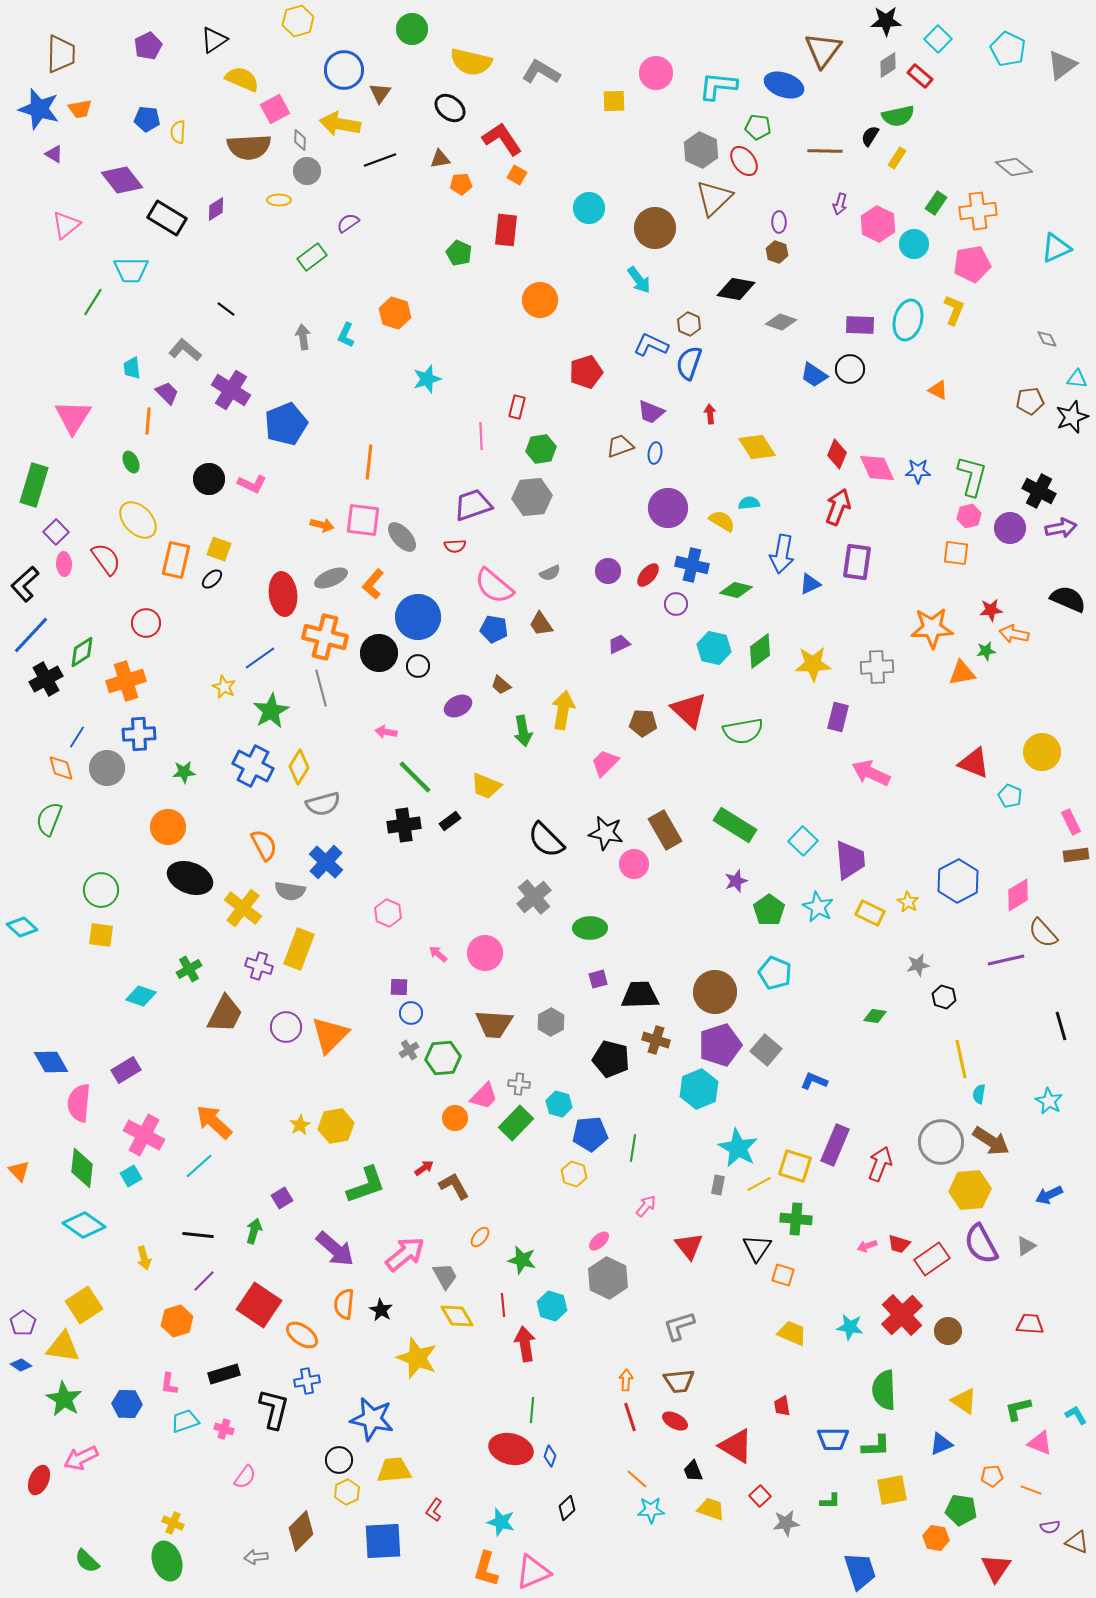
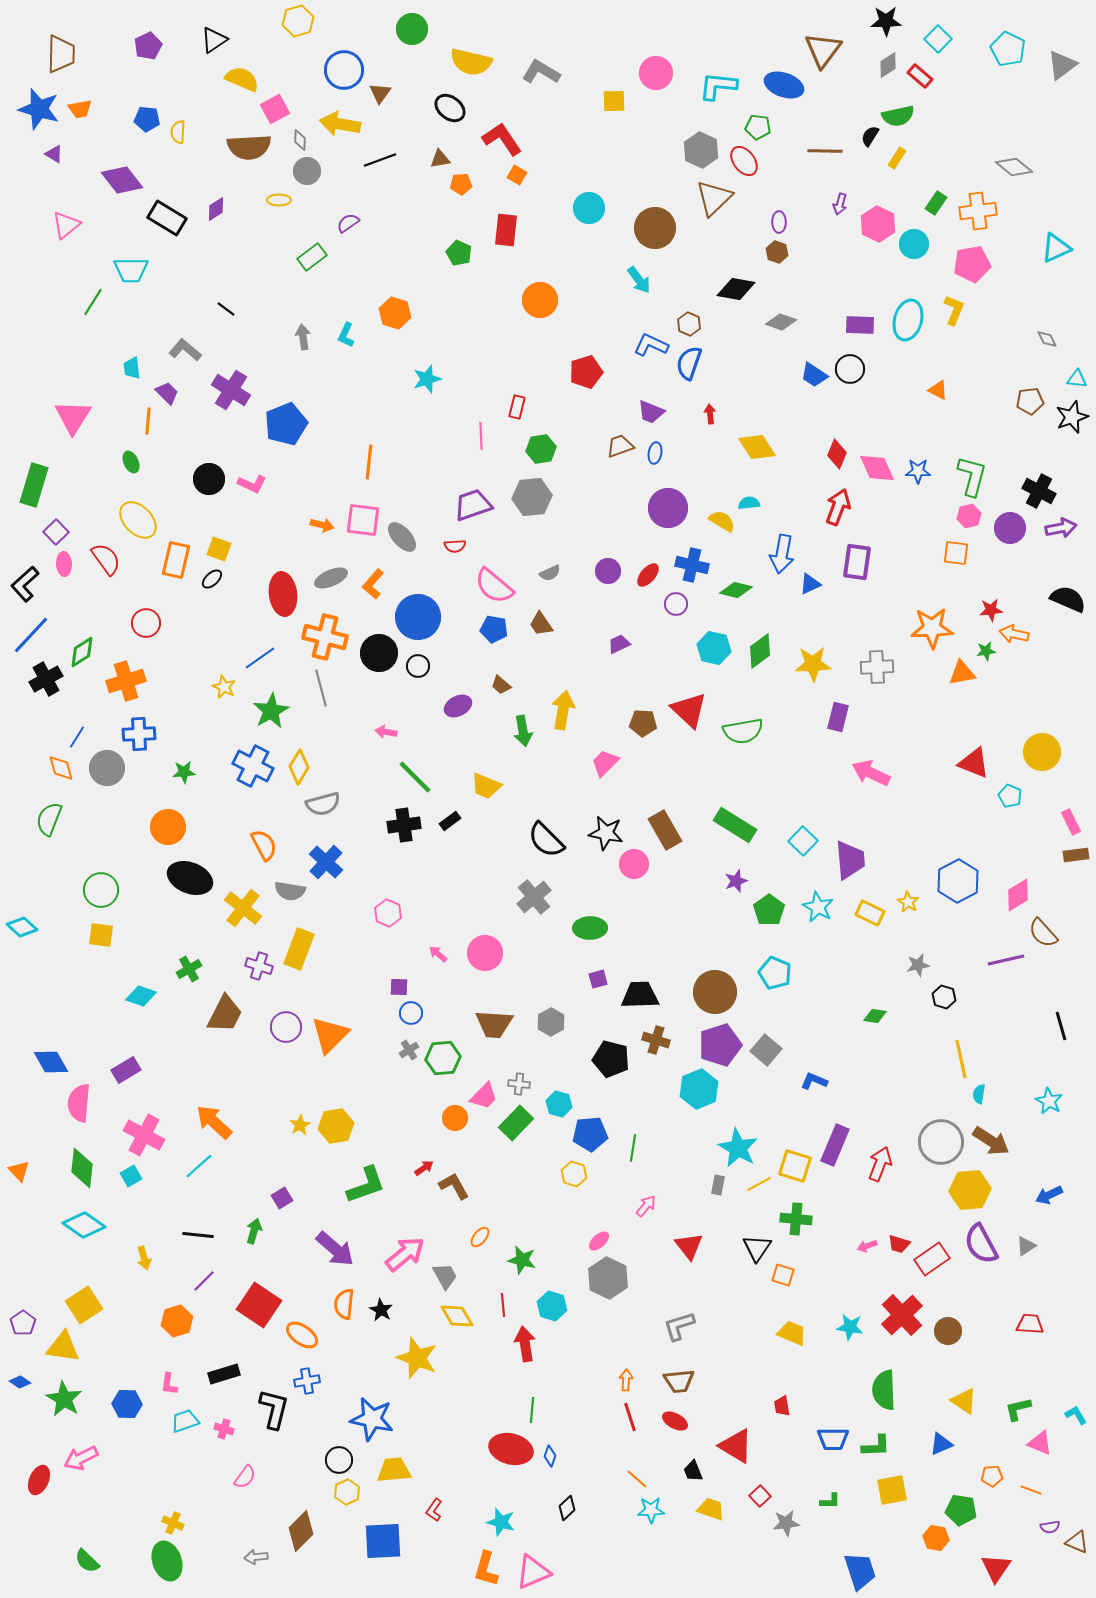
blue diamond at (21, 1365): moved 1 px left, 17 px down
